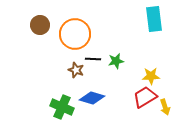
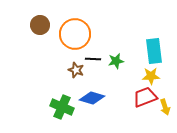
cyan rectangle: moved 32 px down
red trapezoid: rotated 10 degrees clockwise
